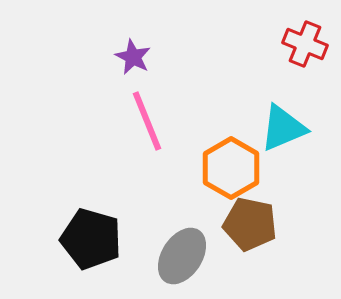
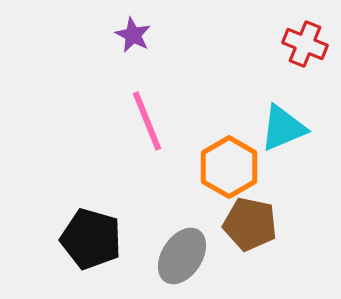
purple star: moved 22 px up
orange hexagon: moved 2 px left, 1 px up
